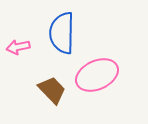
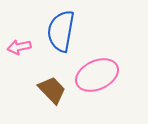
blue semicircle: moved 1 px left, 2 px up; rotated 9 degrees clockwise
pink arrow: moved 1 px right
